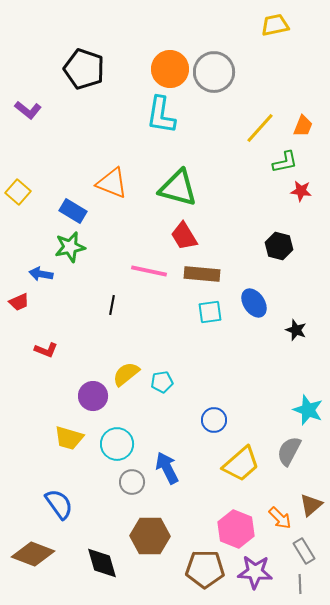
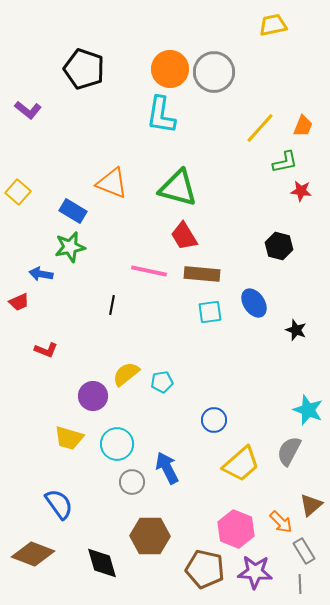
yellow trapezoid at (275, 25): moved 2 px left
orange arrow at (280, 518): moved 1 px right, 4 px down
brown pentagon at (205, 569): rotated 12 degrees clockwise
